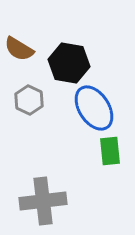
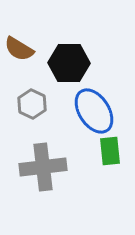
black hexagon: rotated 9 degrees counterclockwise
gray hexagon: moved 3 px right, 4 px down
blue ellipse: moved 3 px down
gray cross: moved 34 px up
